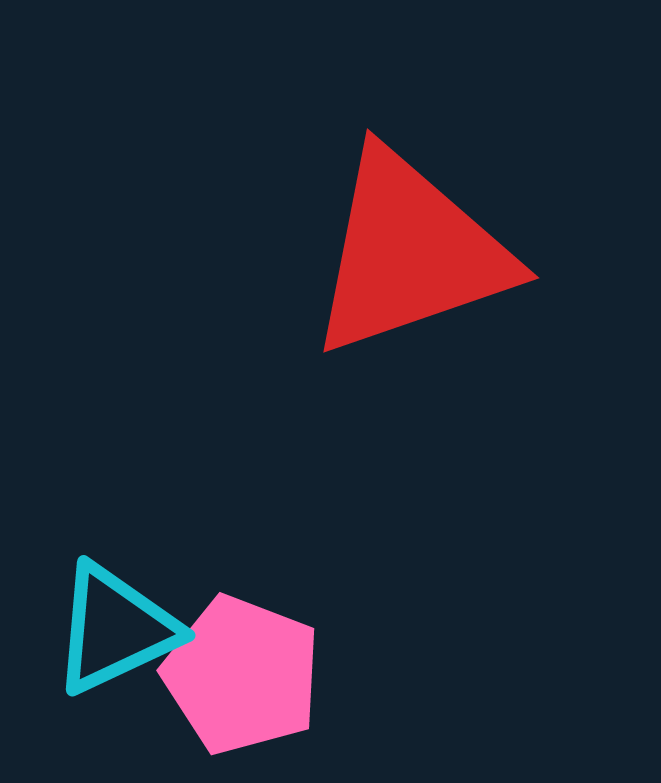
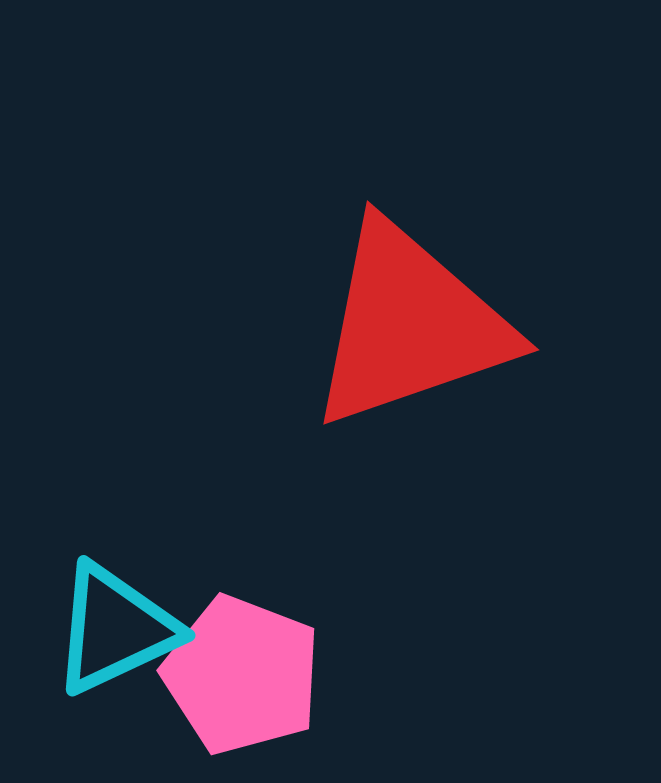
red triangle: moved 72 px down
